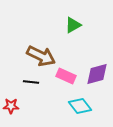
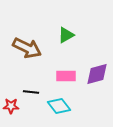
green triangle: moved 7 px left, 10 px down
brown arrow: moved 14 px left, 8 px up
pink rectangle: rotated 24 degrees counterclockwise
black line: moved 10 px down
cyan diamond: moved 21 px left
